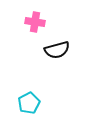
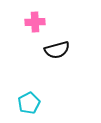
pink cross: rotated 12 degrees counterclockwise
